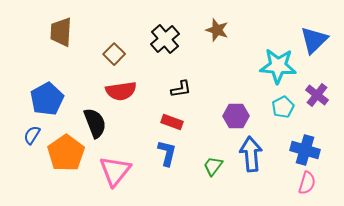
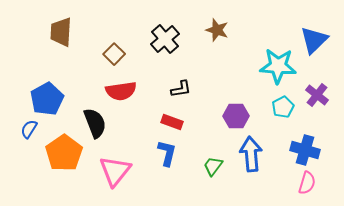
blue semicircle: moved 3 px left, 6 px up
orange pentagon: moved 2 px left
